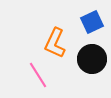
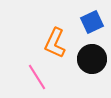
pink line: moved 1 px left, 2 px down
